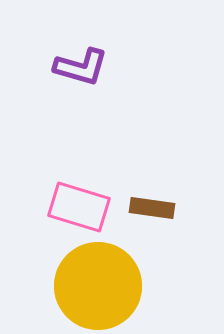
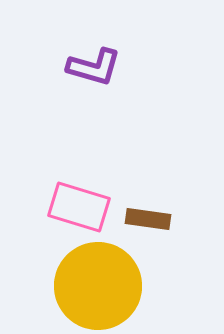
purple L-shape: moved 13 px right
brown rectangle: moved 4 px left, 11 px down
